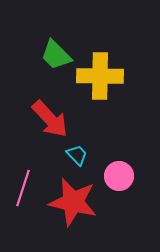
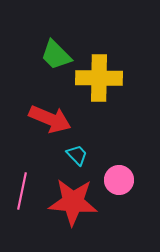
yellow cross: moved 1 px left, 2 px down
red arrow: rotated 24 degrees counterclockwise
pink circle: moved 4 px down
pink line: moved 1 px left, 3 px down; rotated 6 degrees counterclockwise
red star: rotated 9 degrees counterclockwise
